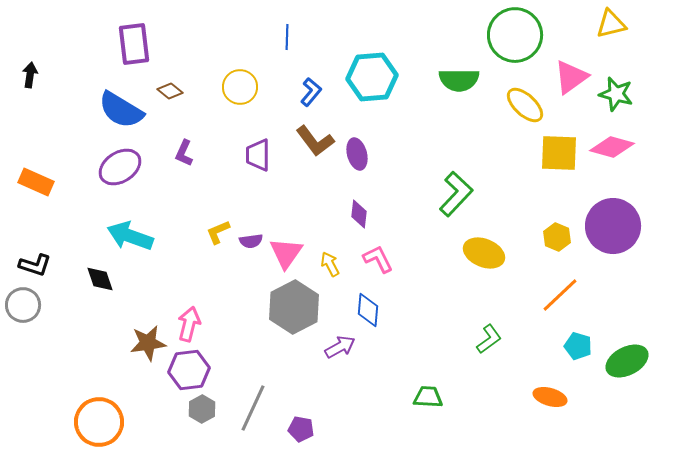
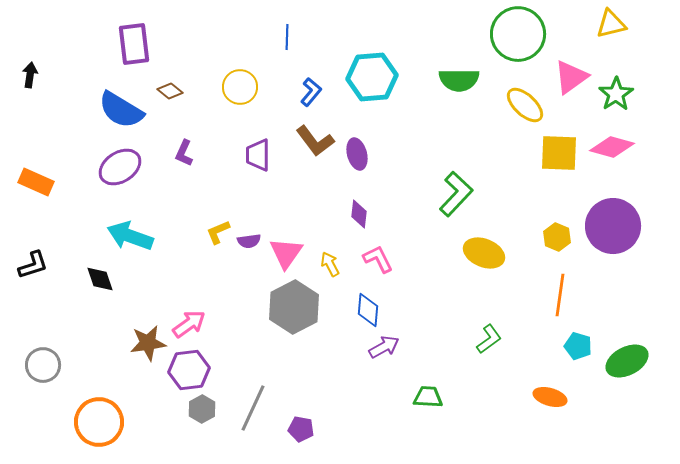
green circle at (515, 35): moved 3 px right, 1 px up
green star at (616, 94): rotated 24 degrees clockwise
purple semicircle at (251, 241): moved 2 px left
black L-shape at (35, 265): moved 2 px left; rotated 36 degrees counterclockwise
orange line at (560, 295): rotated 39 degrees counterclockwise
gray circle at (23, 305): moved 20 px right, 60 px down
pink arrow at (189, 324): rotated 40 degrees clockwise
purple arrow at (340, 347): moved 44 px right
